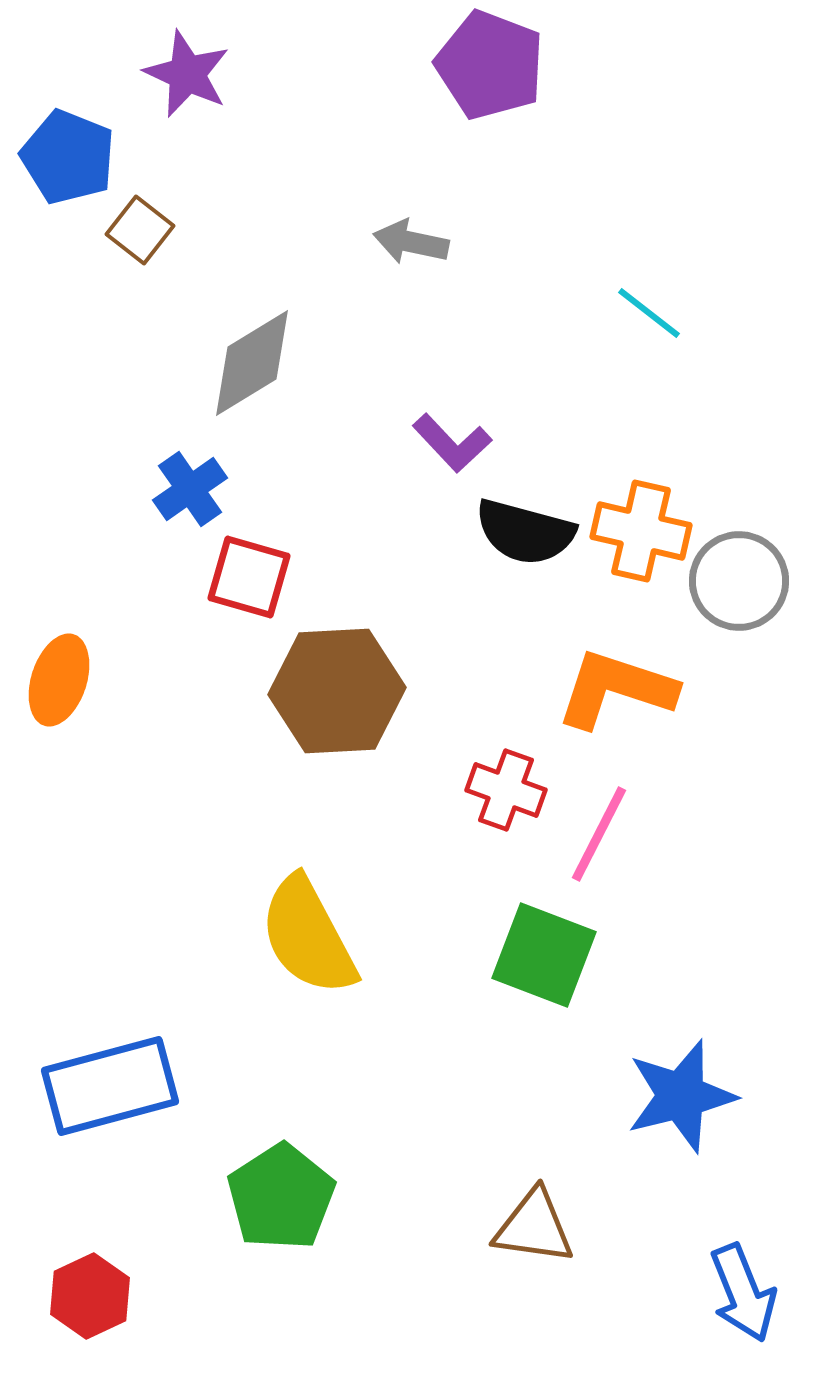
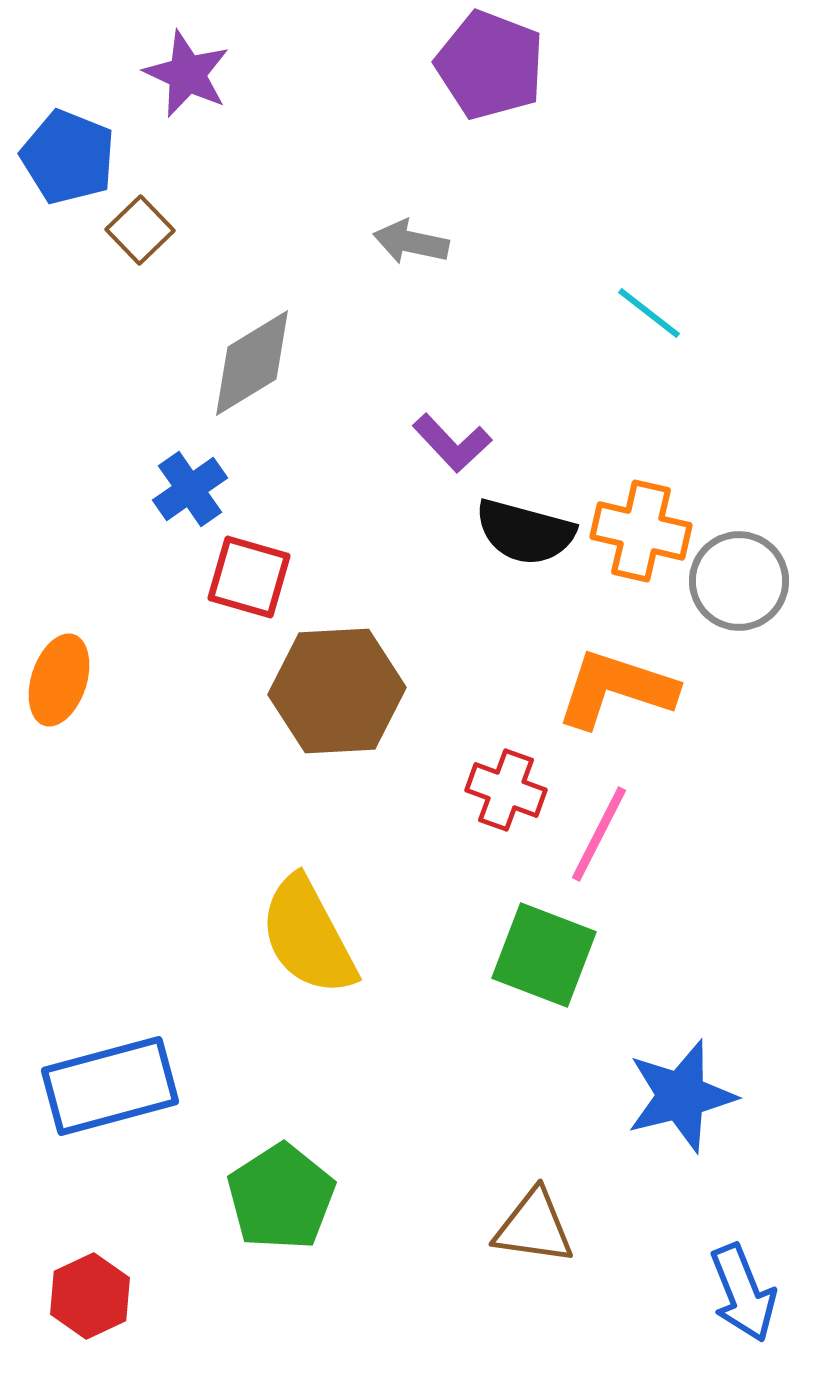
brown square: rotated 8 degrees clockwise
